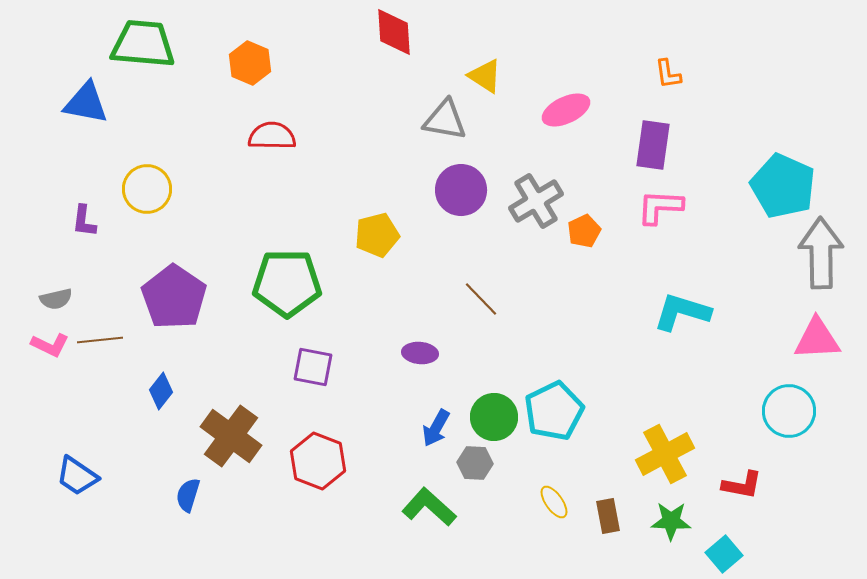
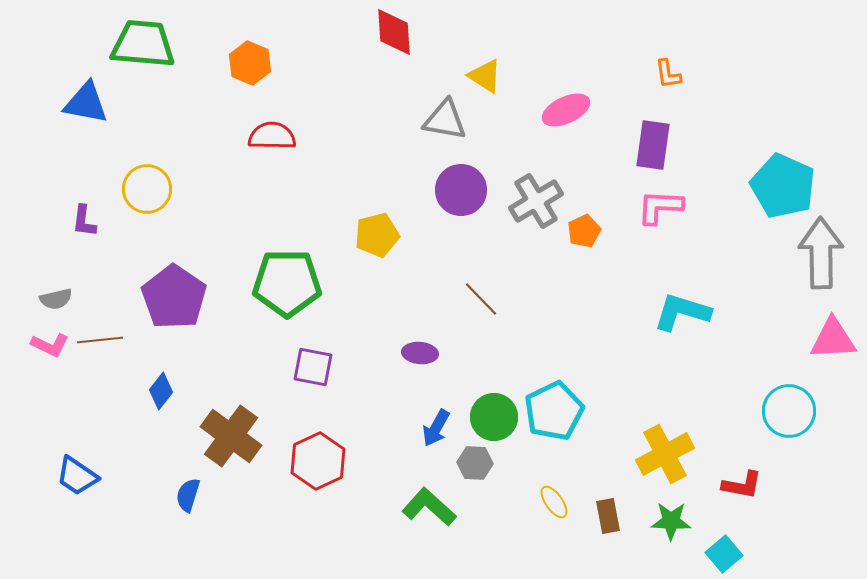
pink triangle at (817, 339): moved 16 px right
red hexagon at (318, 461): rotated 14 degrees clockwise
